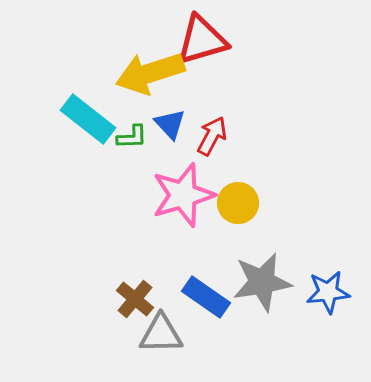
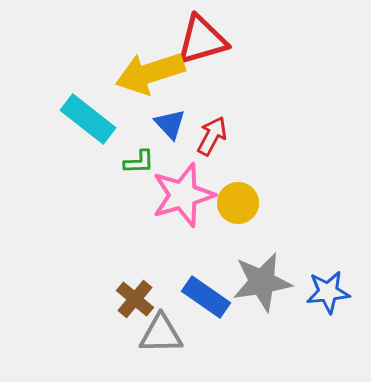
green L-shape: moved 7 px right, 25 px down
